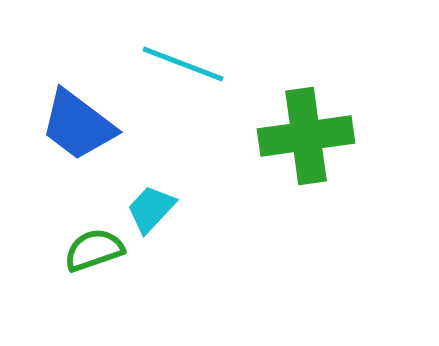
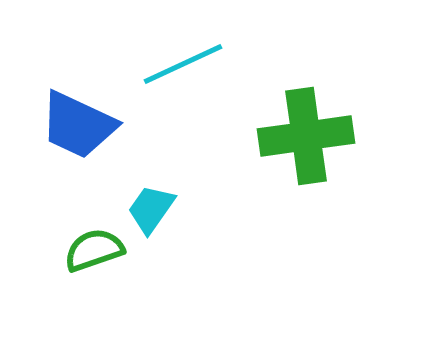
cyan line: rotated 46 degrees counterclockwise
blue trapezoid: rotated 12 degrees counterclockwise
cyan trapezoid: rotated 8 degrees counterclockwise
